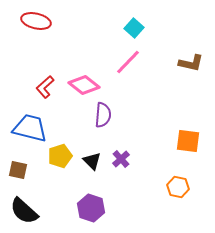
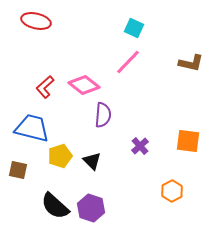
cyan square: rotated 18 degrees counterclockwise
blue trapezoid: moved 2 px right
purple cross: moved 19 px right, 13 px up
orange hexagon: moved 6 px left, 4 px down; rotated 20 degrees clockwise
black semicircle: moved 31 px right, 5 px up
